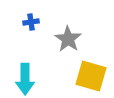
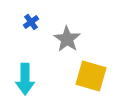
blue cross: rotated 28 degrees counterclockwise
gray star: moved 1 px left
